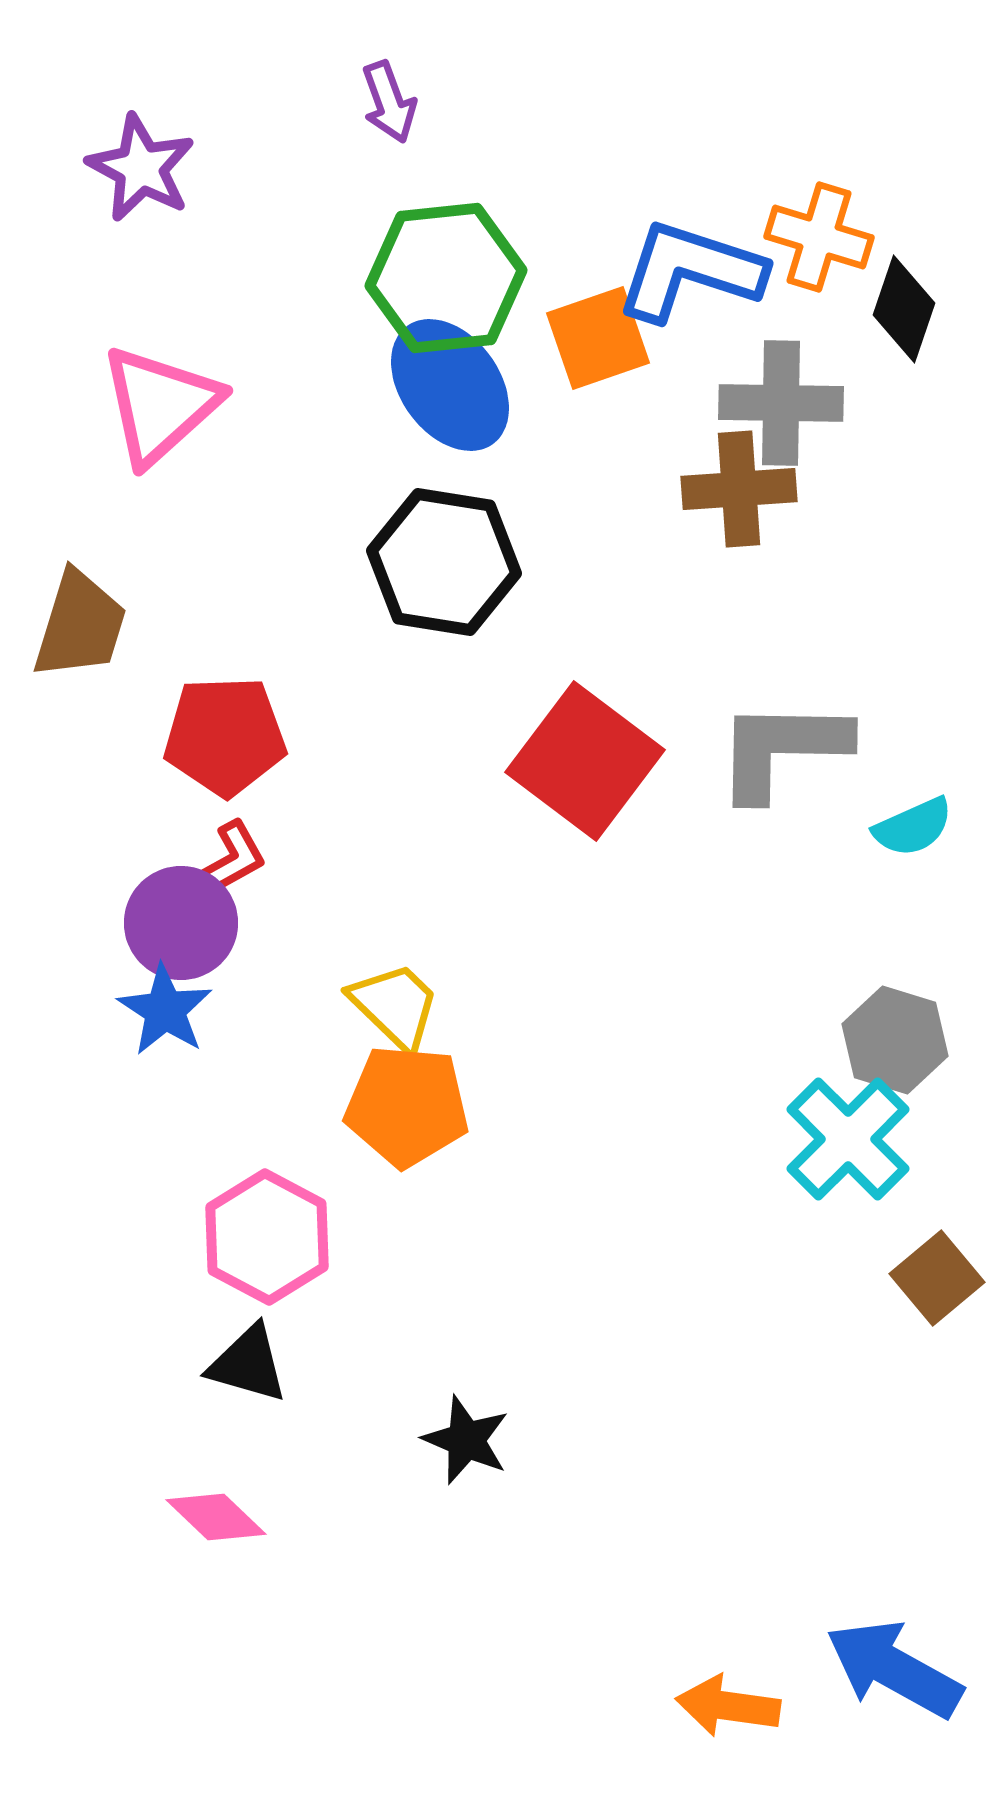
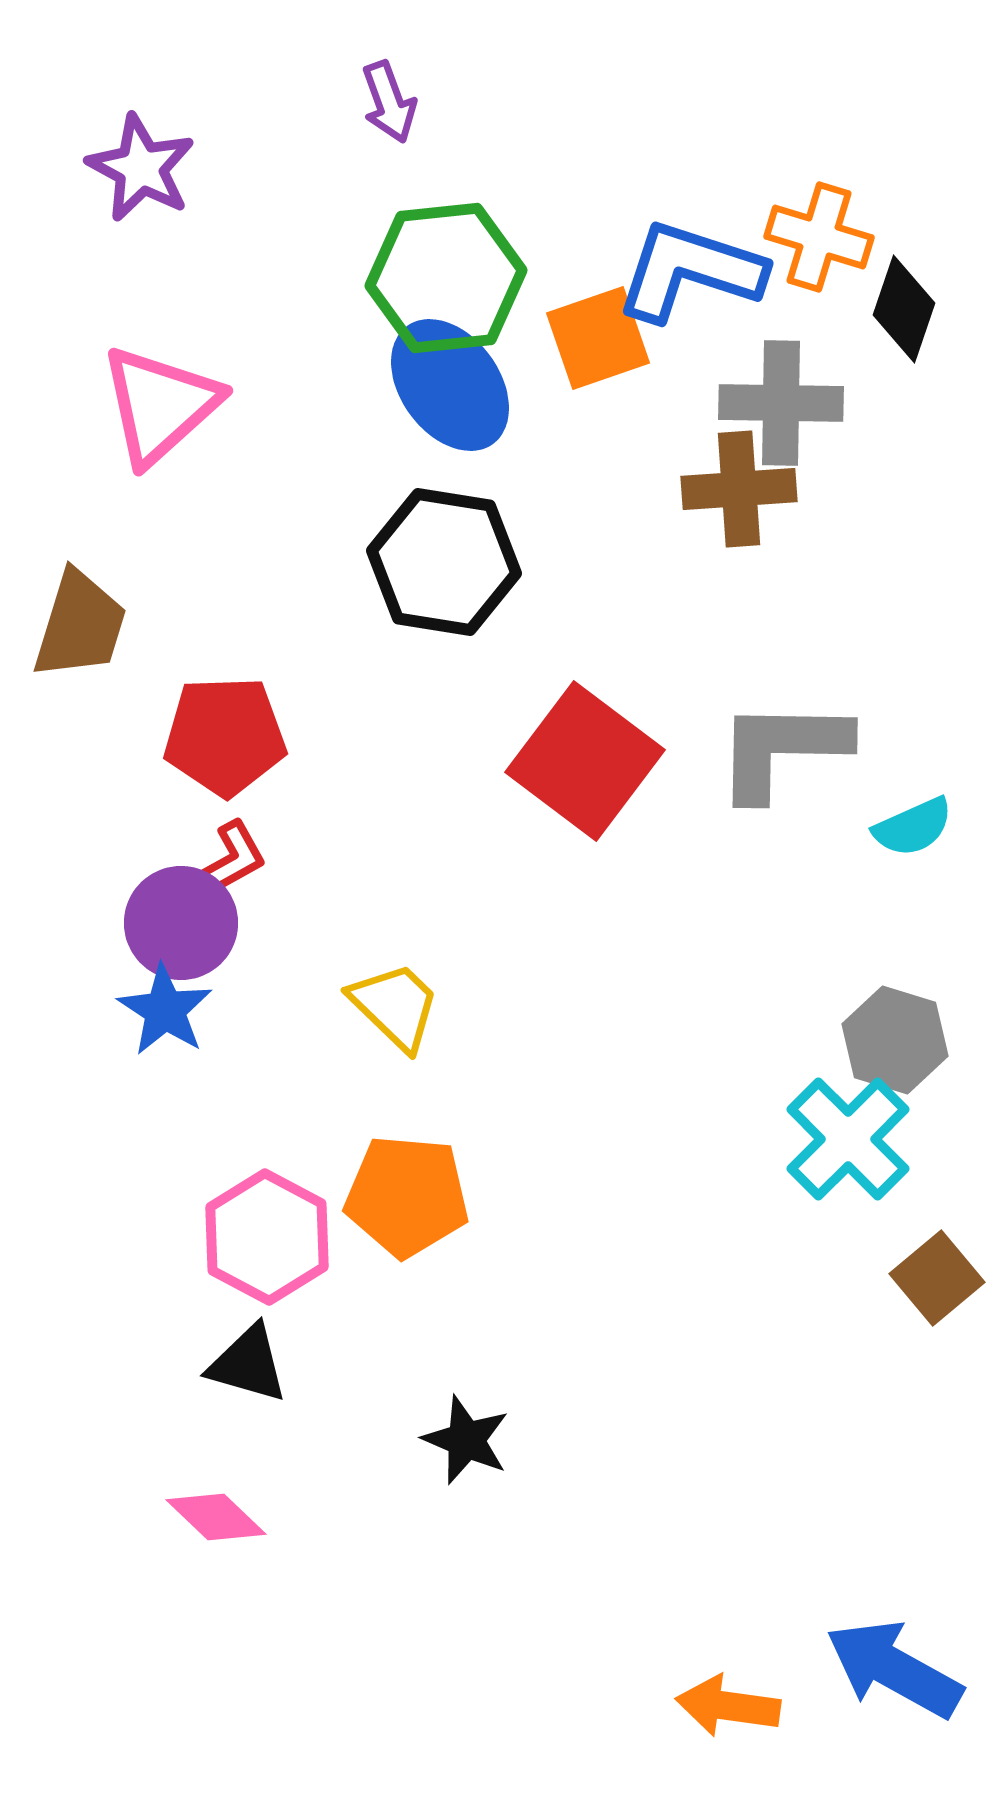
orange pentagon: moved 90 px down
